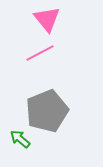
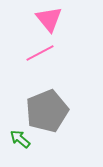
pink triangle: moved 2 px right
